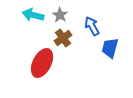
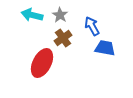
cyan arrow: moved 1 px left
blue trapezoid: moved 5 px left; rotated 85 degrees clockwise
